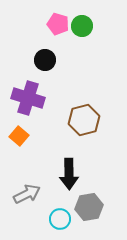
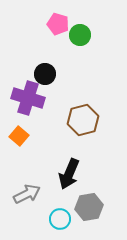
green circle: moved 2 px left, 9 px down
black circle: moved 14 px down
brown hexagon: moved 1 px left
black arrow: rotated 24 degrees clockwise
